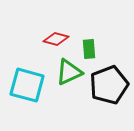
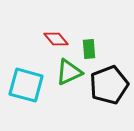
red diamond: rotated 35 degrees clockwise
cyan square: moved 1 px left
